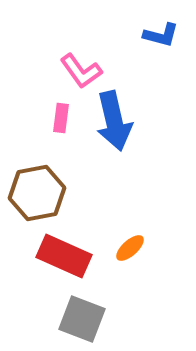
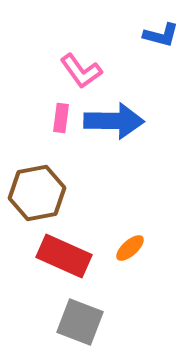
blue arrow: rotated 76 degrees counterclockwise
gray square: moved 2 px left, 3 px down
